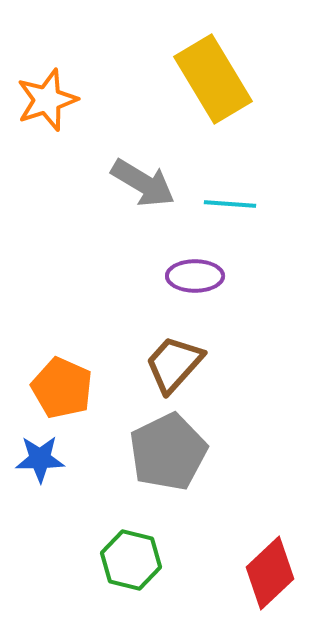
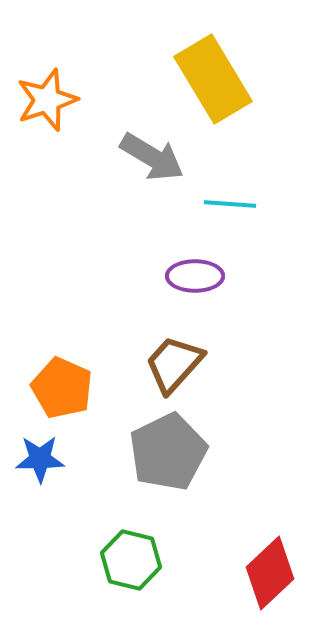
gray arrow: moved 9 px right, 26 px up
